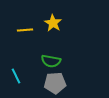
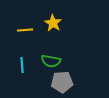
cyan line: moved 6 px right, 11 px up; rotated 21 degrees clockwise
gray pentagon: moved 7 px right, 1 px up
